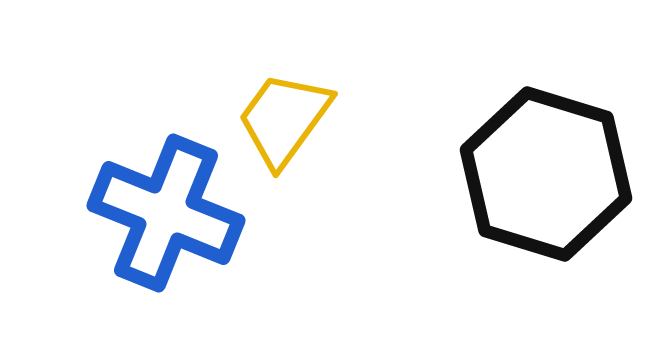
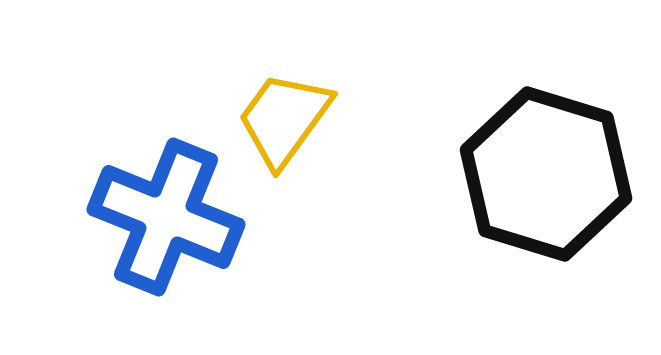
blue cross: moved 4 px down
